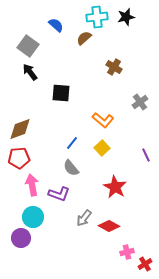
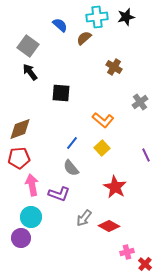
blue semicircle: moved 4 px right
cyan circle: moved 2 px left
red cross: rotated 16 degrees counterclockwise
